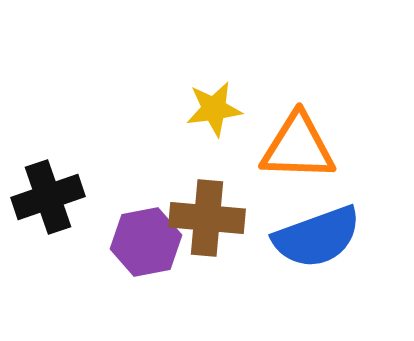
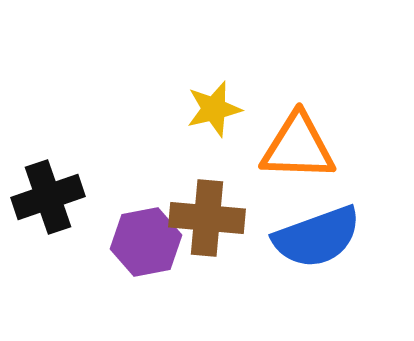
yellow star: rotated 6 degrees counterclockwise
